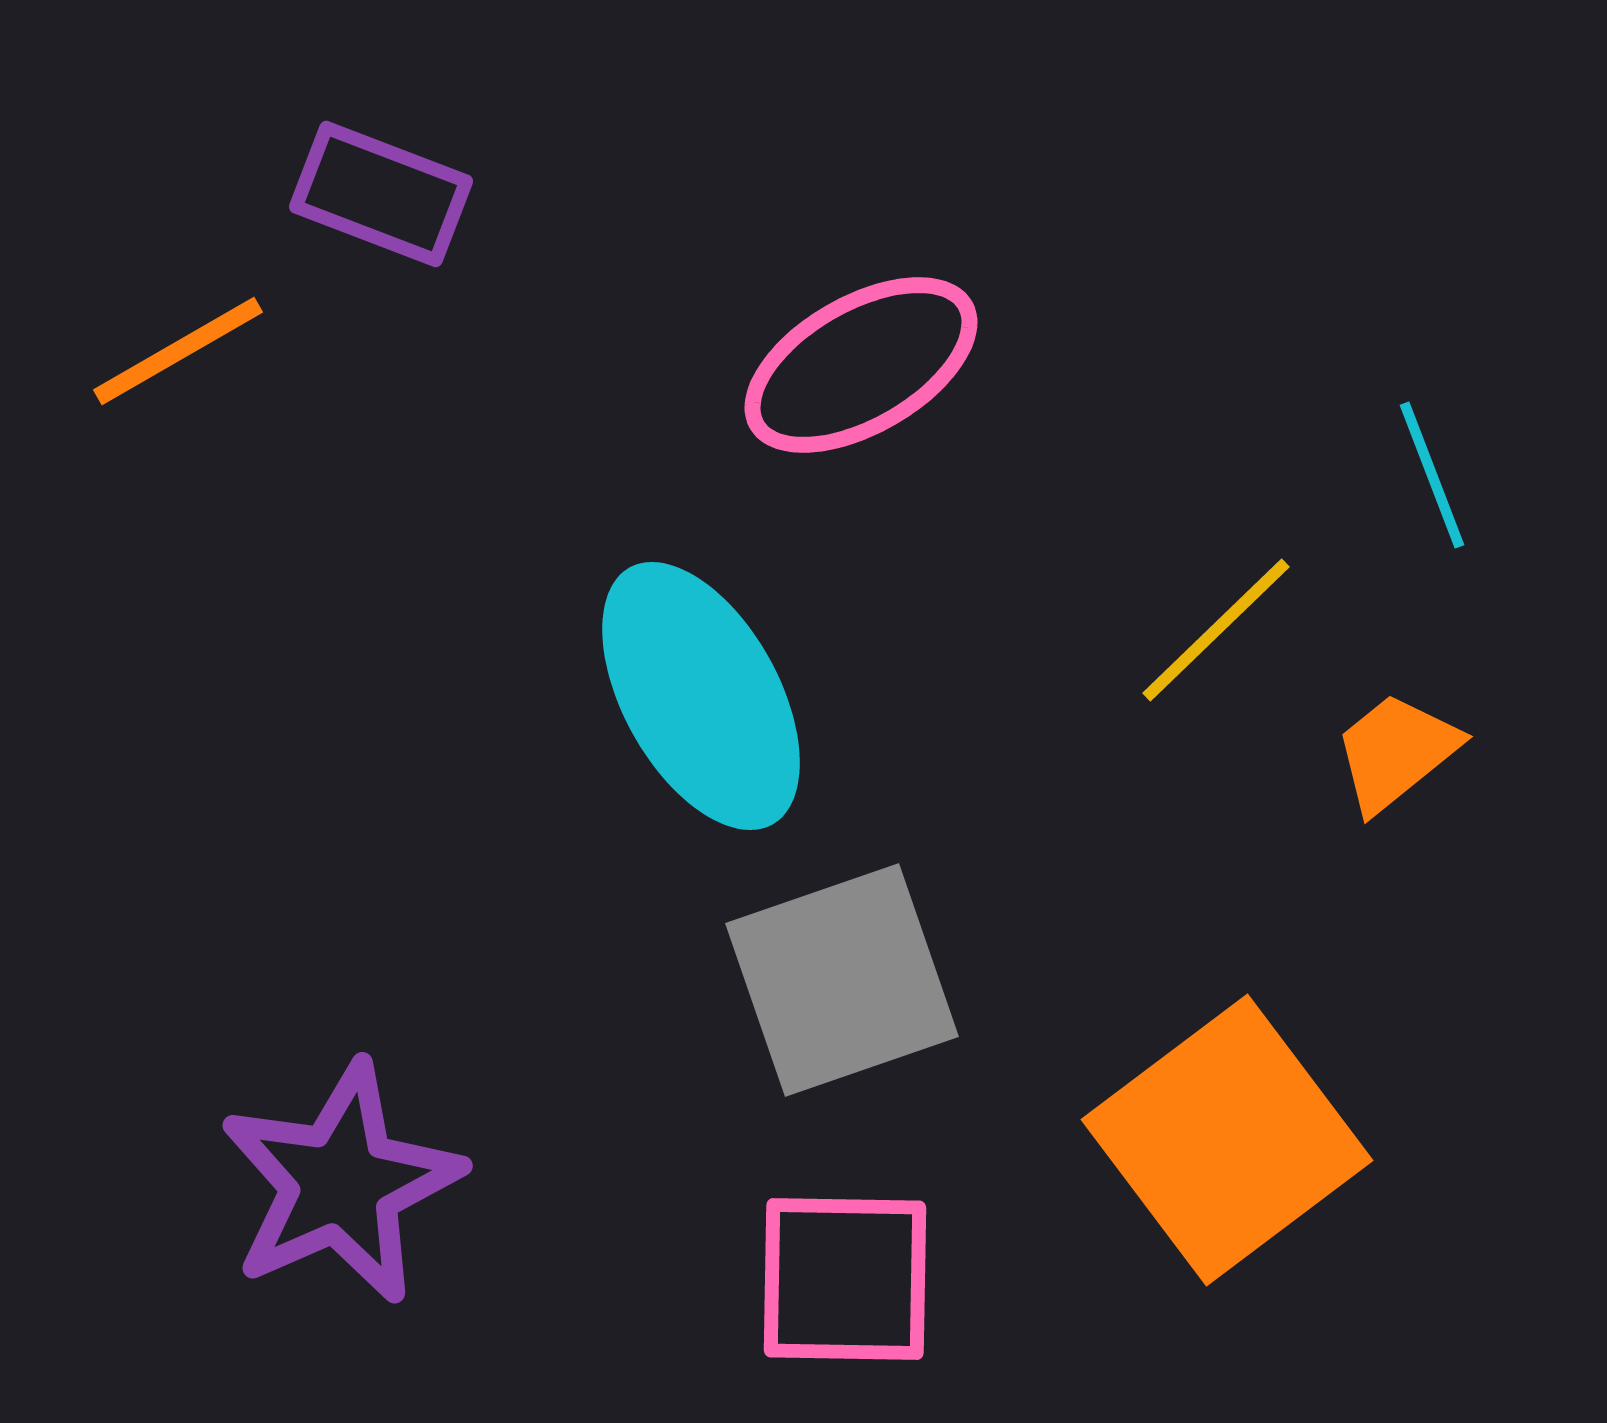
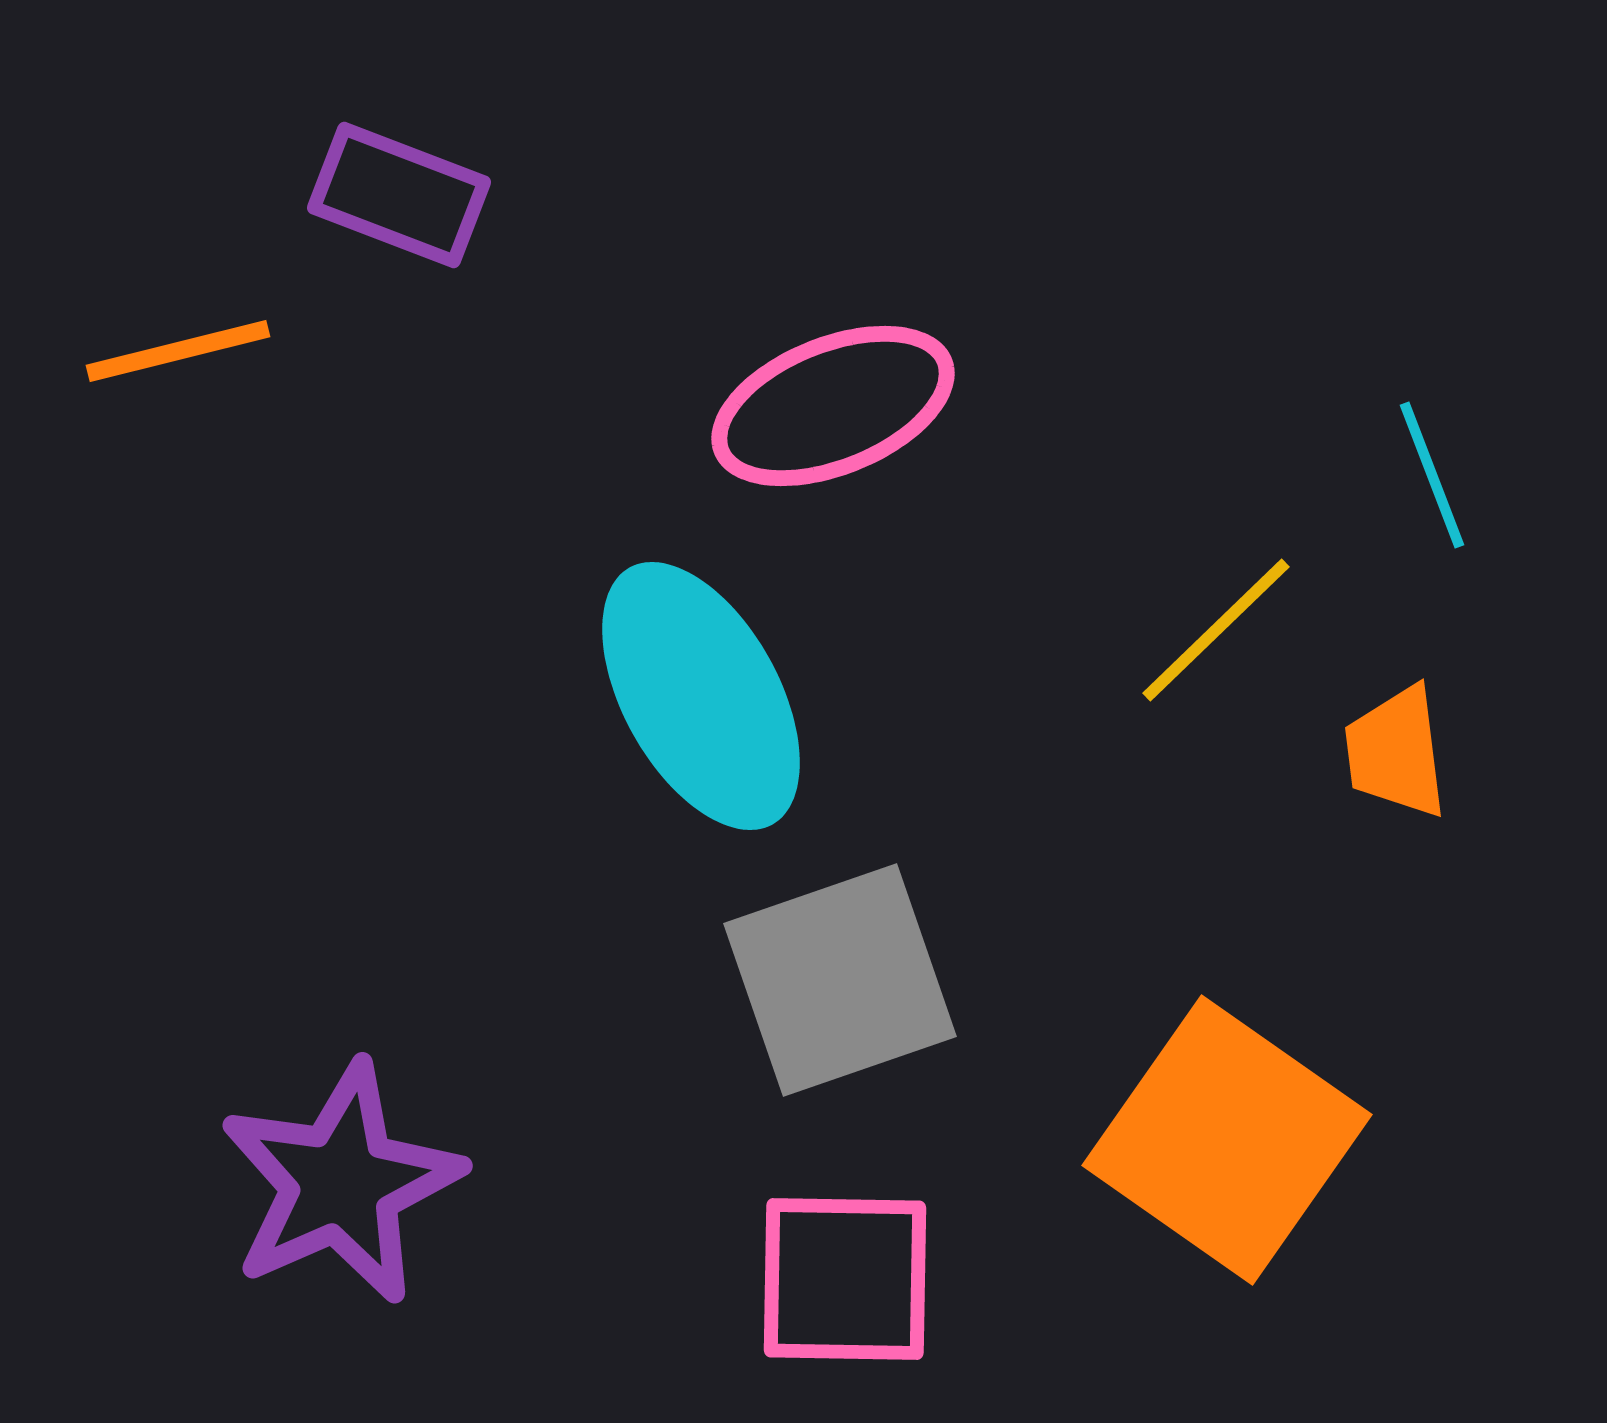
purple rectangle: moved 18 px right, 1 px down
orange line: rotated 16 degrees clockwise
pink ellipse: moved 28 px left, 41 px down; rotated 8 degrees clockwise
orange trapezoid: rotated 58 degrees counterclockwise
gray square: moved 2 px left
orange square: rotated 18 degrees counterclockwise
